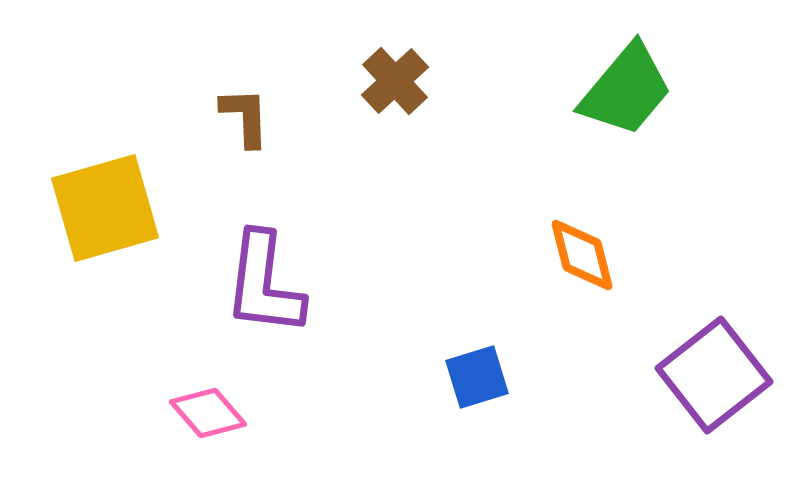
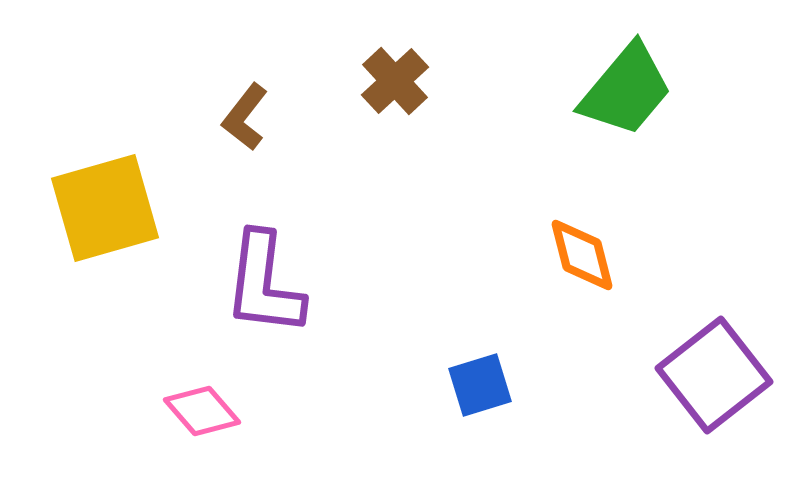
brown L-shape: rotated 140 degrees counterclockwise
blue square: moved 3 px right, 8 px down
pink diamond: moved 6 px left, 2 px up
